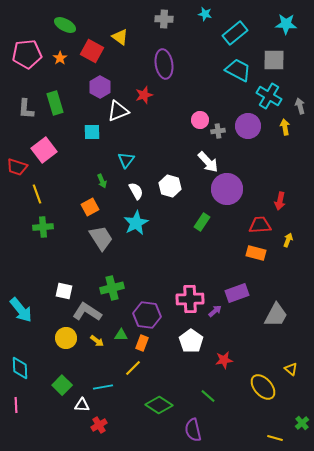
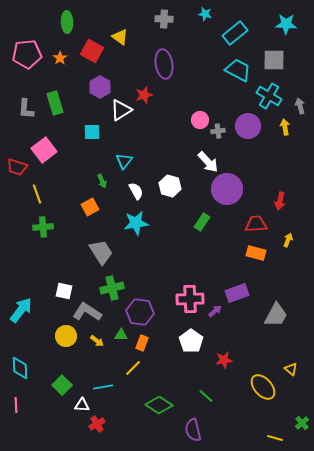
green ellipse at (65, 25): moved 2 px right, 3 px up; rotated 60 degrees clockwise
white triangle at (118, 111): moved 3 px right, 1 px up; rotated 10 degrees counterclockwise
cyan triangle at (126, 160): moved 2 px left, 1 px down
cyan star at (136, 223): rotated 20 degrees clockwise
red trapezoid at (260, 225): moved 4 px left, 1 px up
gray trapezoid at (101, 238): moved 14 px down
cyan arrow at (21, 310): rotated 104 degrees counterclockwise
purple hexagon at (147, 315): moved 7 px left, 3 px up
yellow circle at (66, 338): moved 2 px up
green line at (208, 396): moved 2 px left
red cross at (99, 425): moved 2 px left, 1 px up
